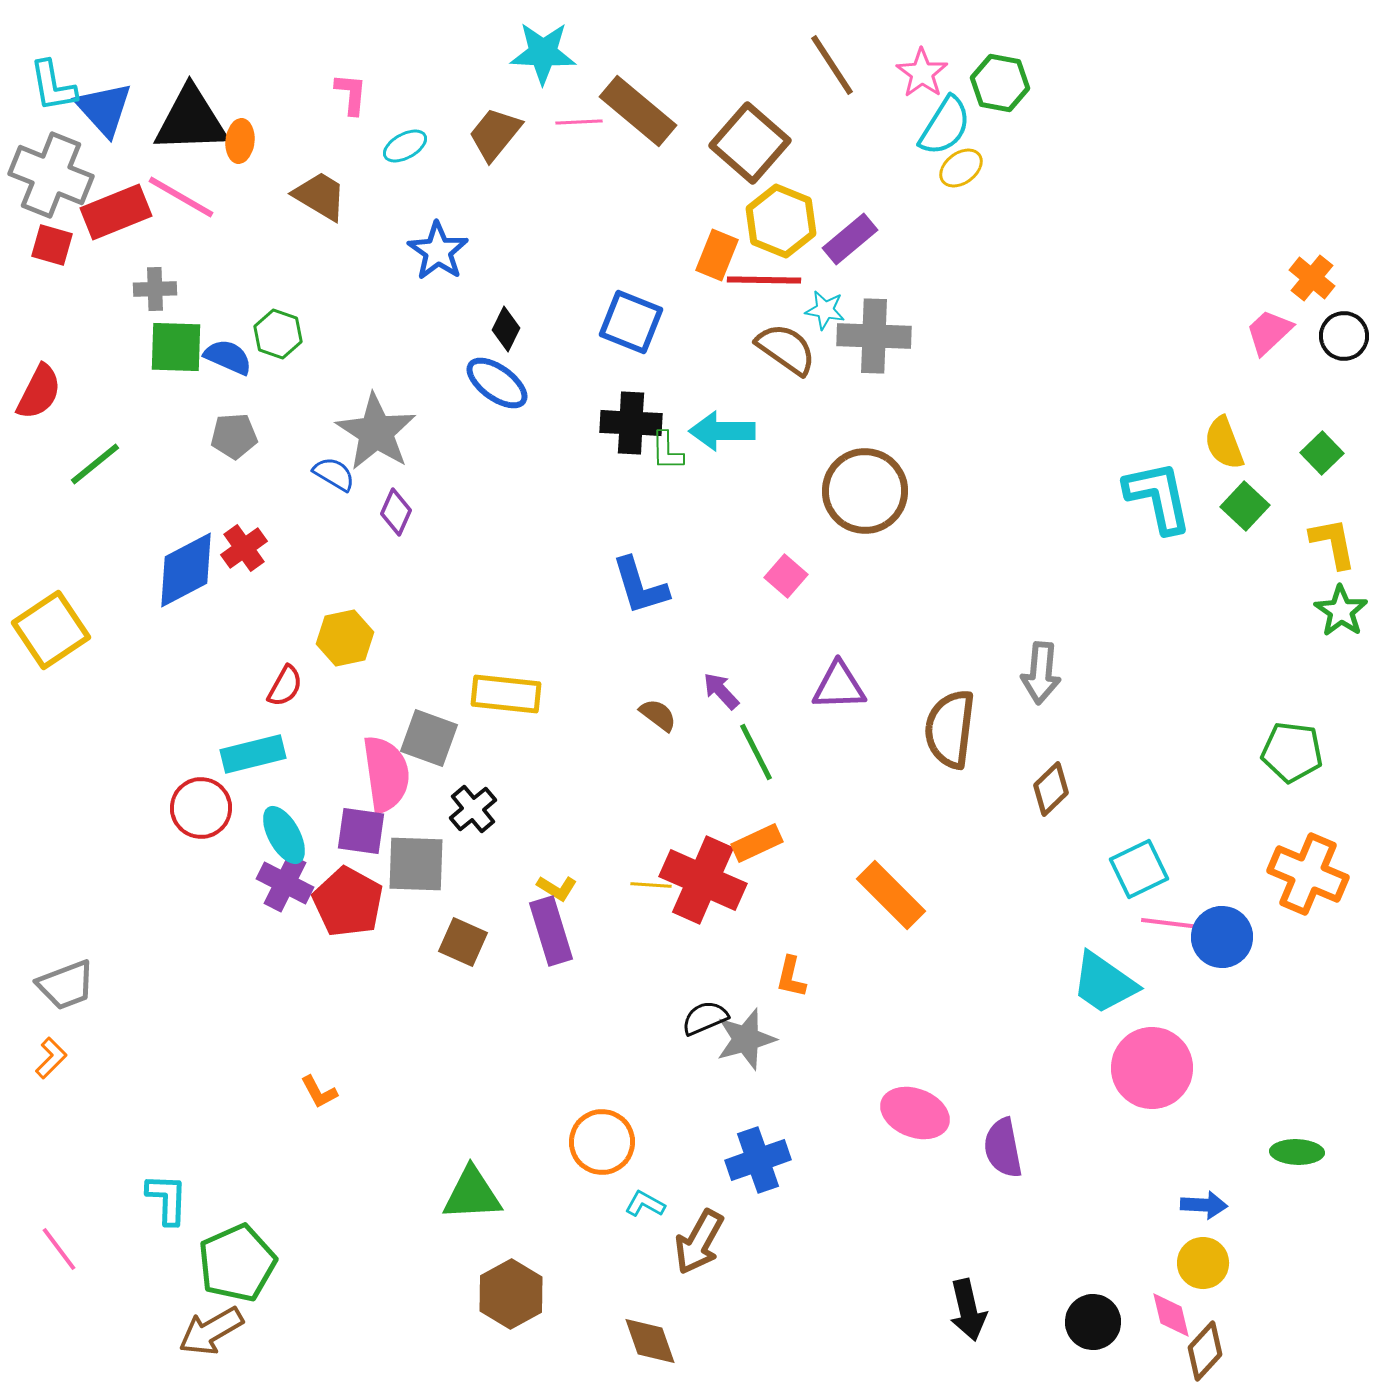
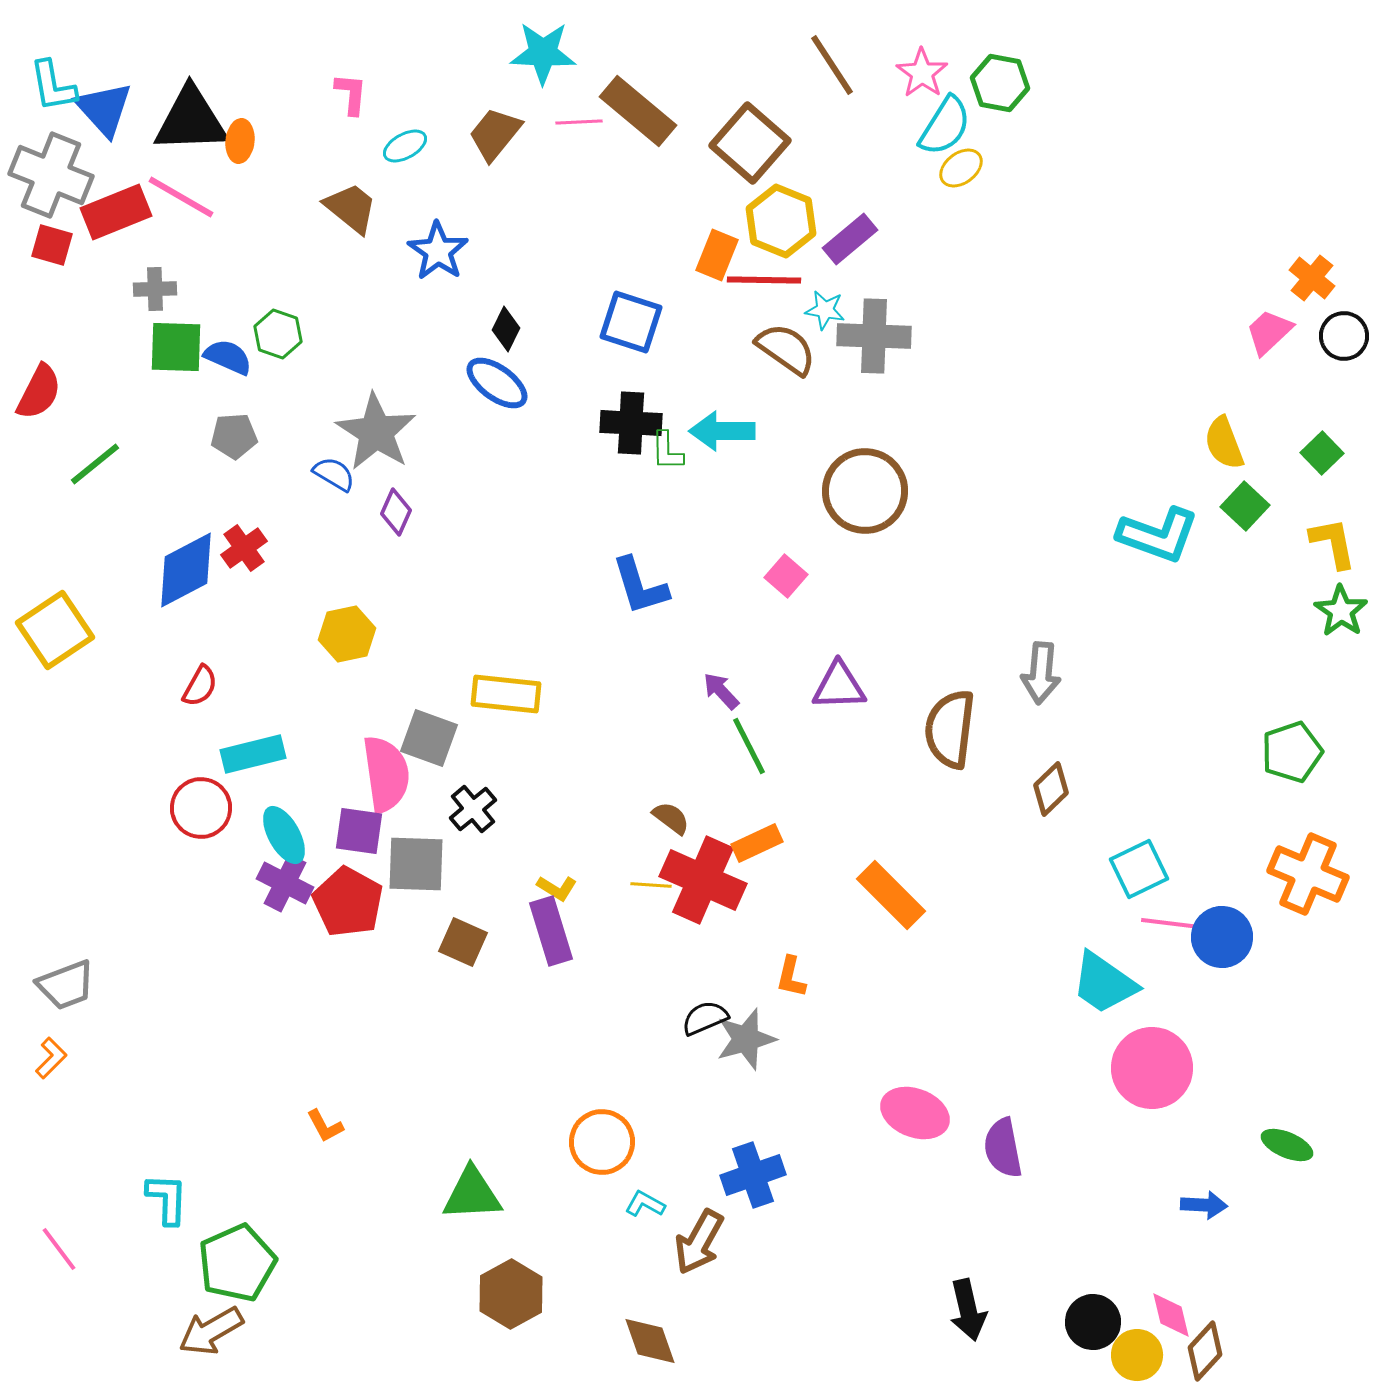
brown trapezoid at (320, 196): moved 31 px right, 12 px down; rotated 8 degrees clockwise
blue square at (631, 322): rotated 4 degrees counterclockwise
cyan L-shape at (1158, 497): moved 38 px down; rotated 122 degrees clockwise
yellow square at (51, 630): moved 4 px right
yellow hexagon at (345, 638): moved 2 px right, 4 px up
red semicircle at (285, 686): moved 85 px left
brown semicircle at (658, 715): moved 13 px right, 103 px down
green line at (756, 752): moved 7 px left, 6 px up
green pentagon at (1292, 752): rotated 26 degrees counterclockwise
purple square at (361, 831): moved 2 px left
orange L-shape at (319, 1092): moved 6 px right, 34 px down
green ellipse at (1297, 1152): moved 10 px left, 7 px up; rotated 21 degrees clockwise
blue cross at (758, 1160): moved 5 px left, 15 px down
yellow circle at (1203, 1263): moved 66 px left, 92 px down
